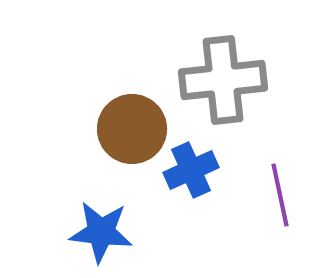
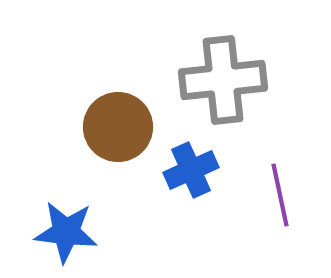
brown circle: moved 14 px left, 2 px up
blue star: moved 35 px left
